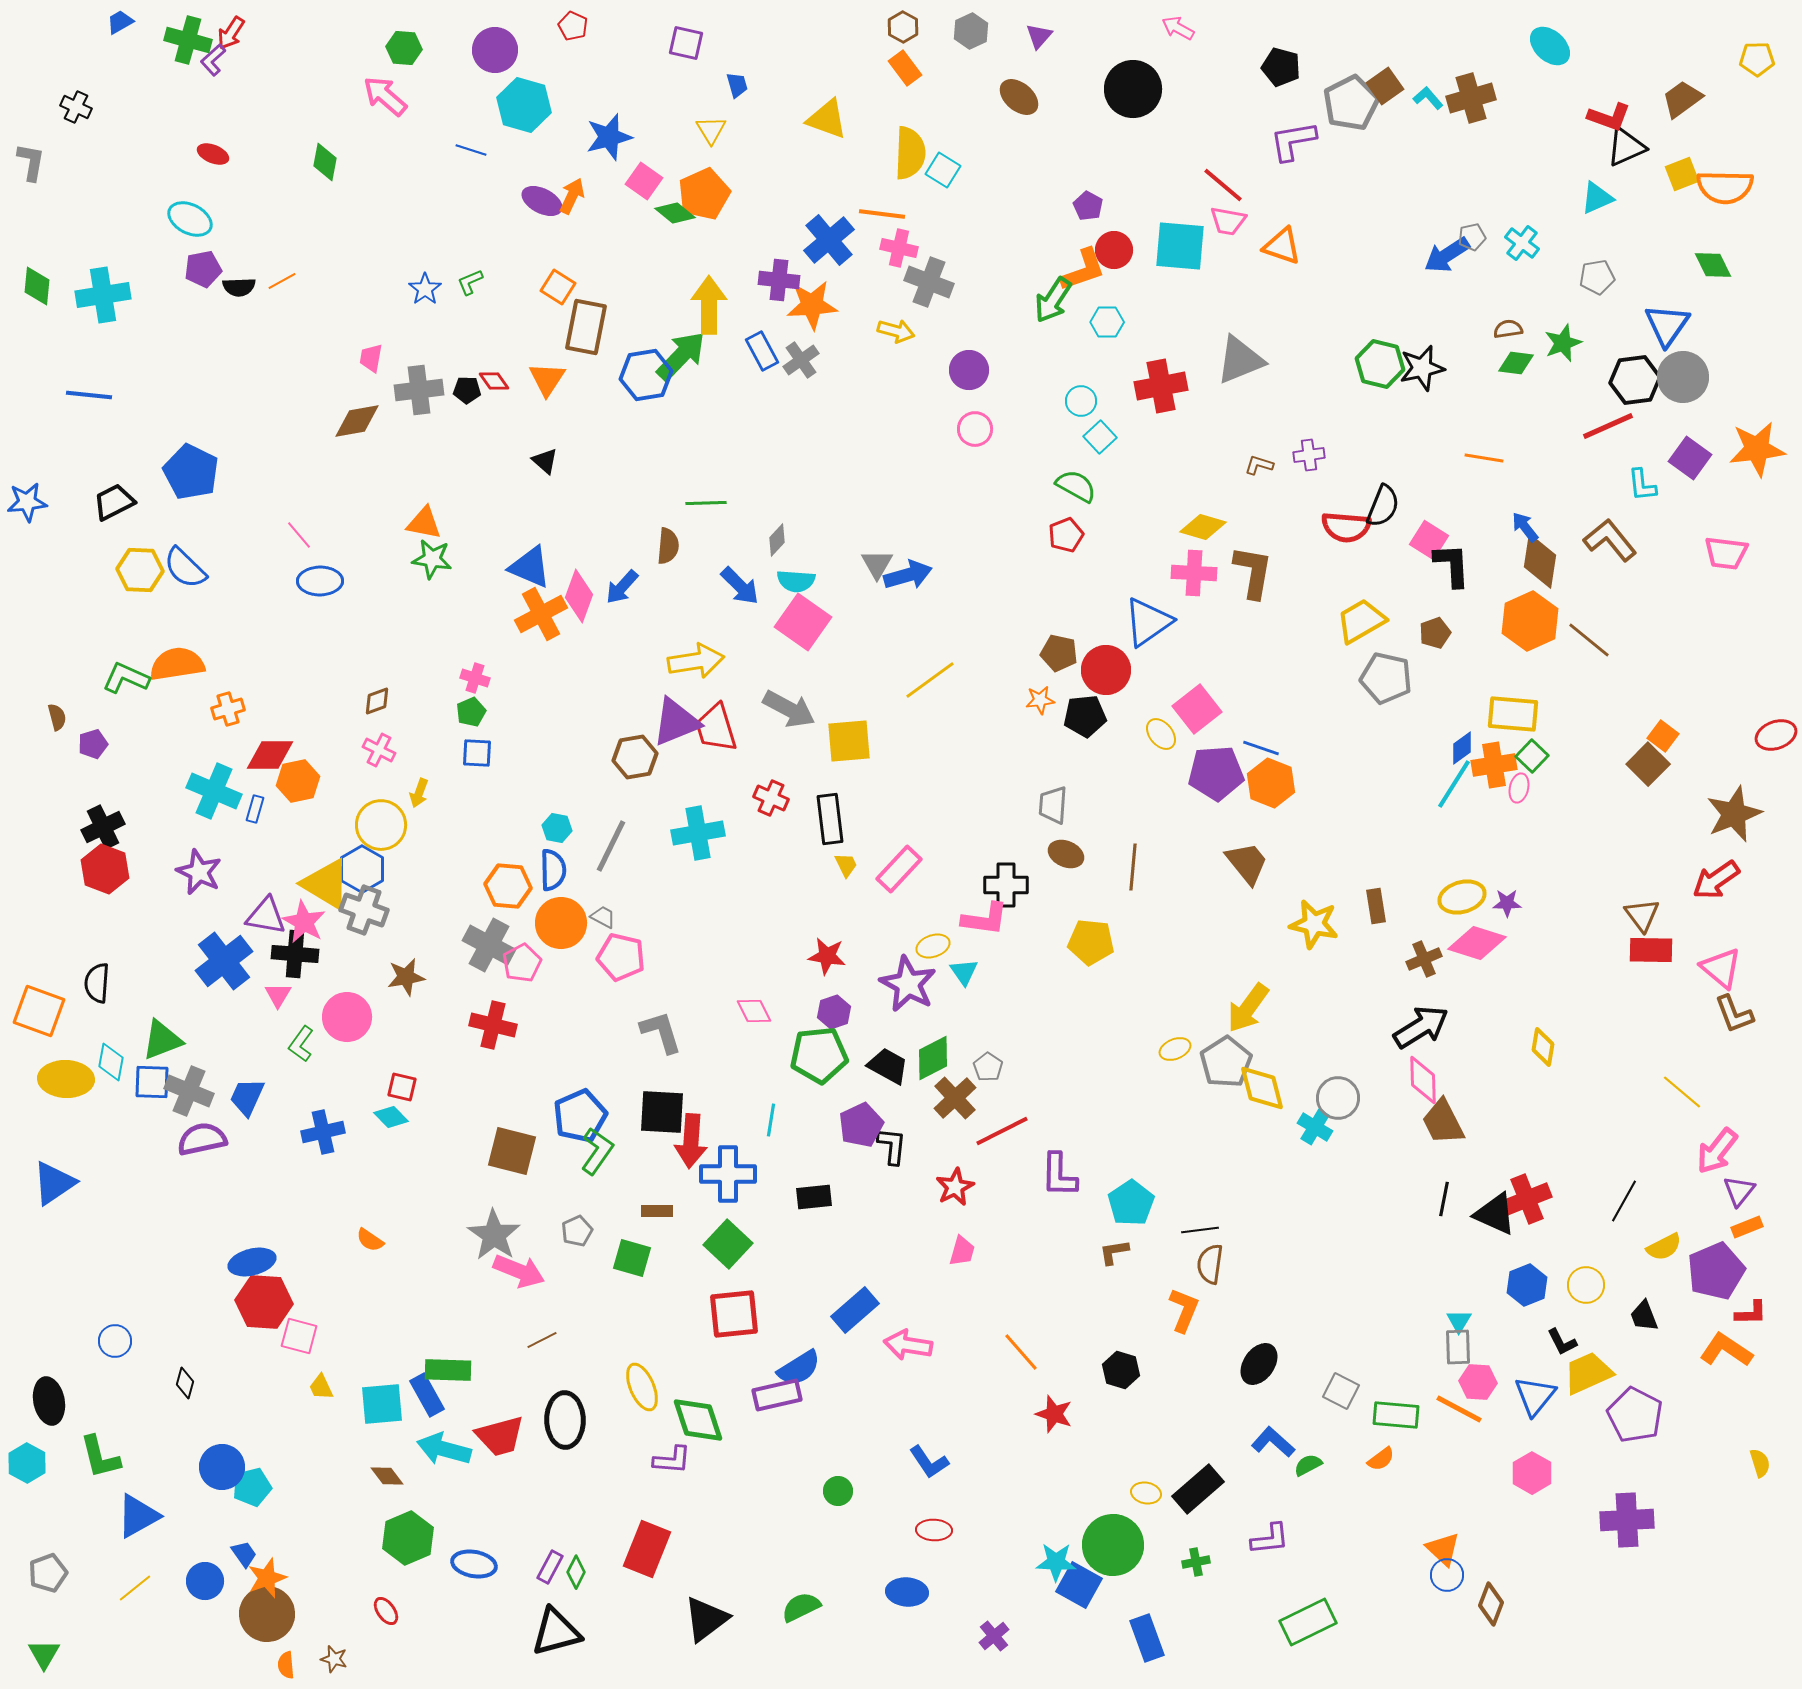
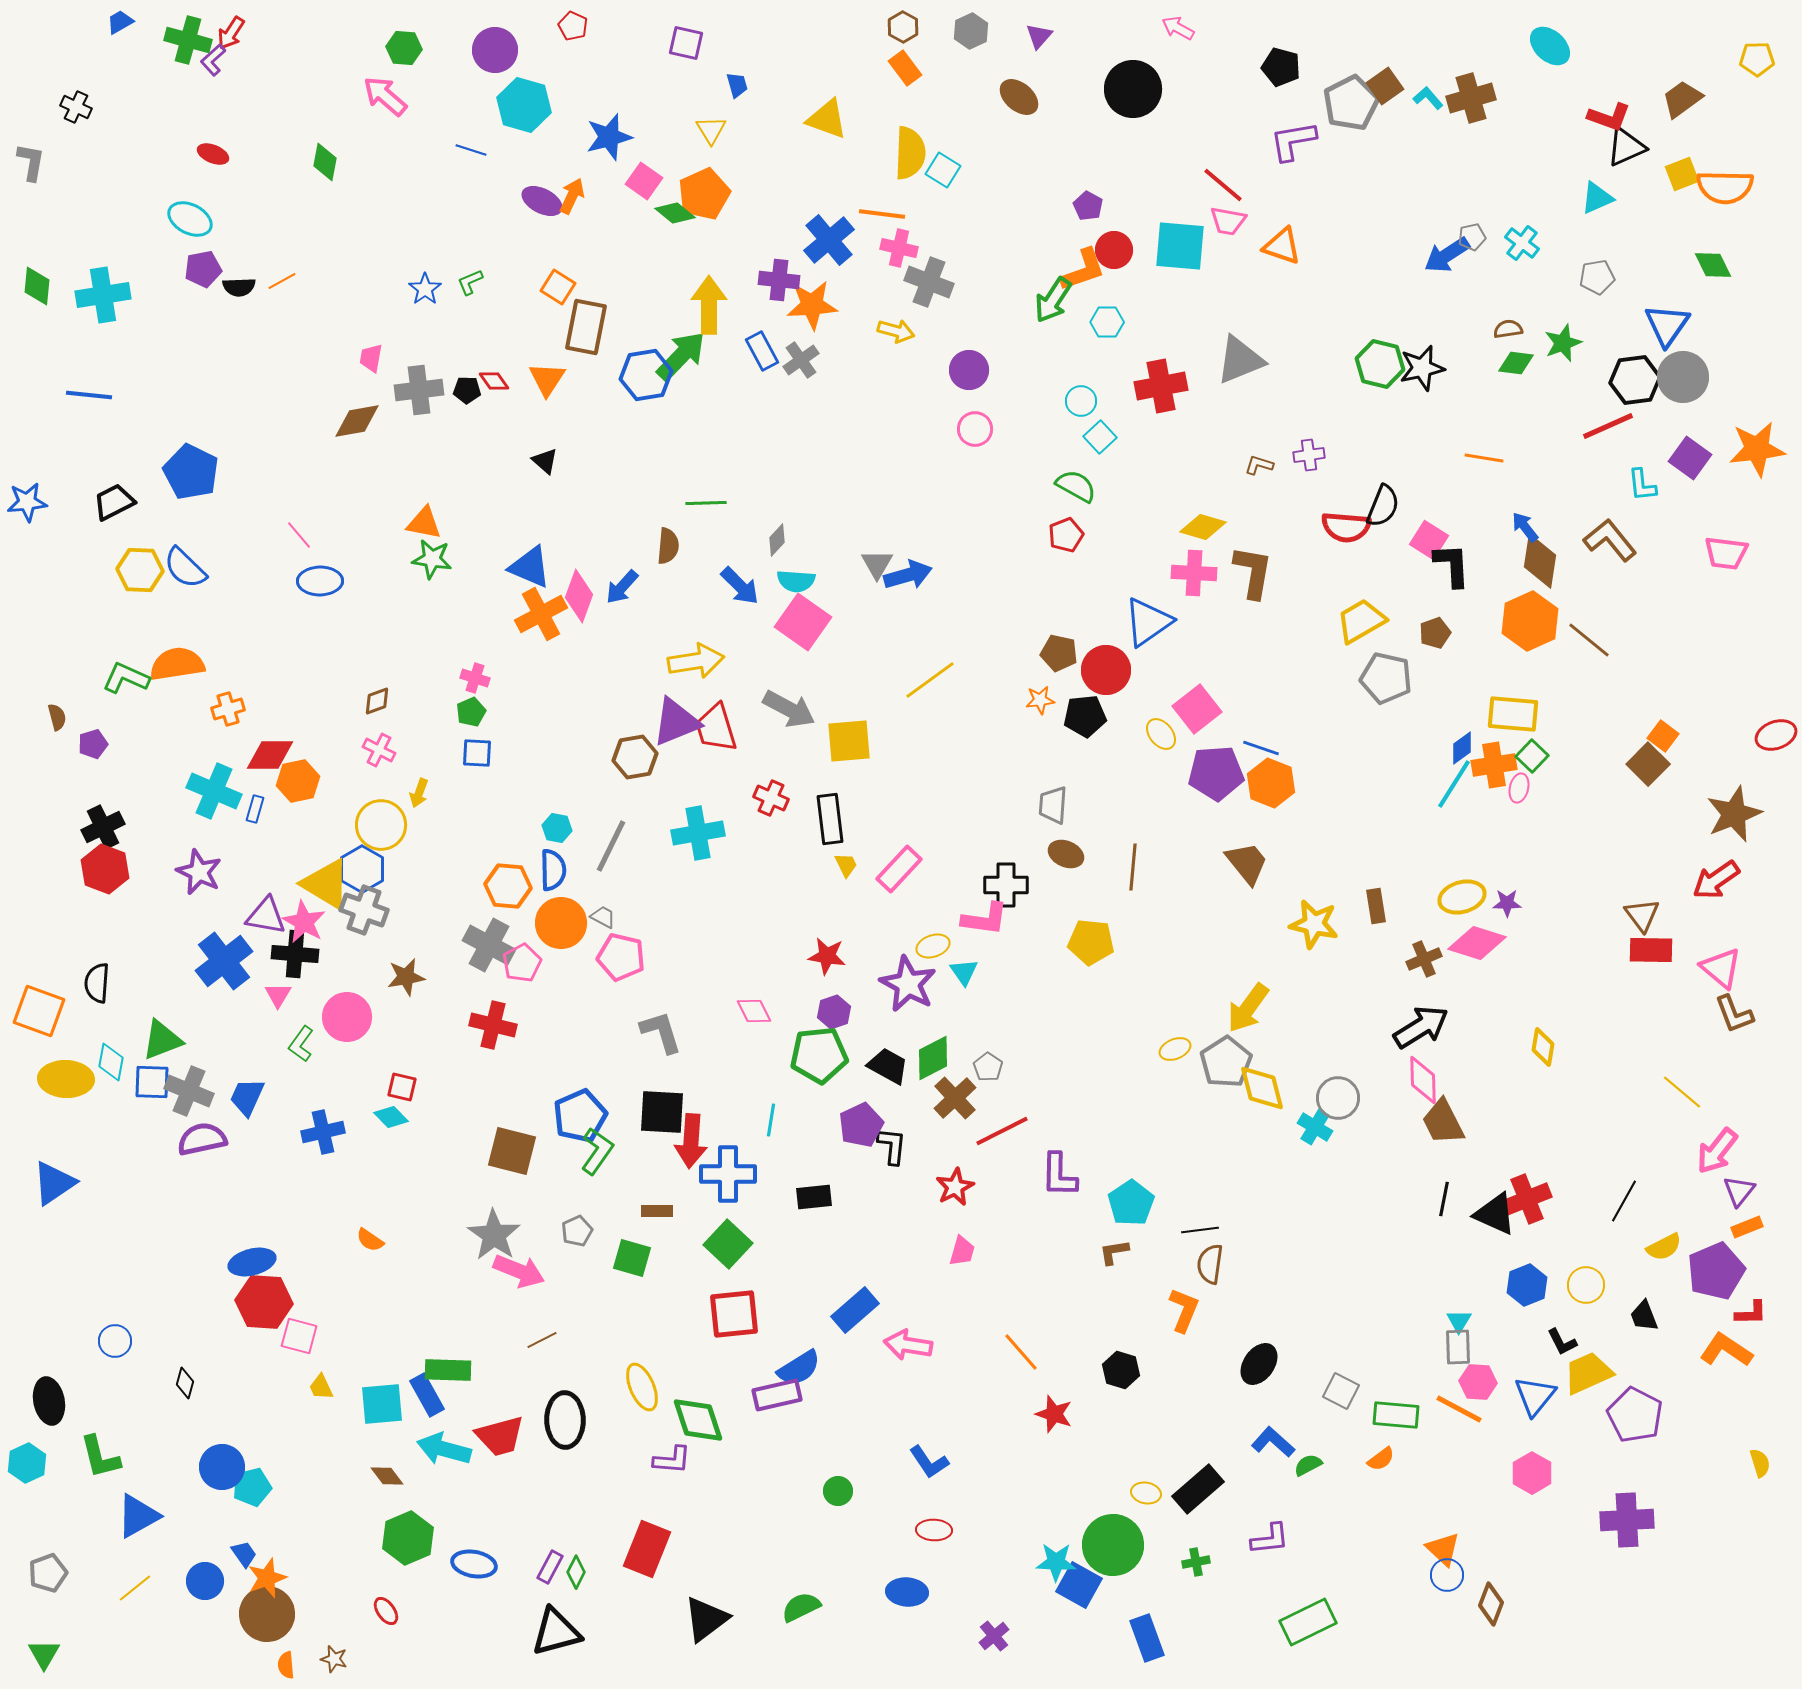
cyan hexagon at (27, 1463): rotated 6 degrees clockwise
